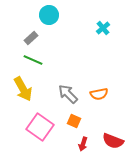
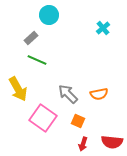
green line: moved 4 px right
yellow arrow: moved 5 px left
orange square: moved 4 px right
pink square: moved 3 px right, 9 px up
red semicircle: moved 1 px left, 1 px down; rotated 15 degrees counterclockwise
